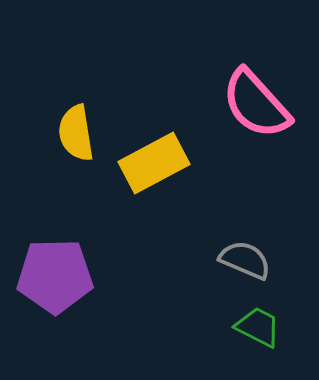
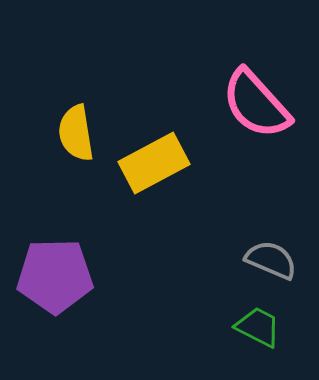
gray semicircle: moved 26 px right
